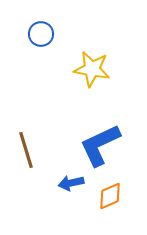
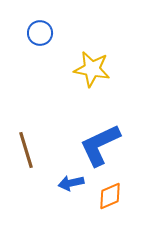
blue circle: moved 1 px left, 1 px up
